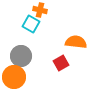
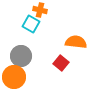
red square: rotated 21 degrees counterclockwise
